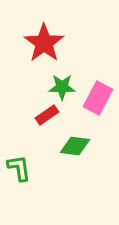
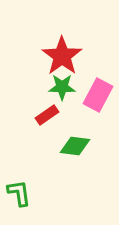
red star: moved 18 px right, 13 px down
pink rectangle: moved 3 px up
green L-shape: moved 25 px down
